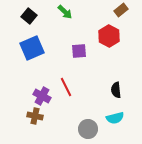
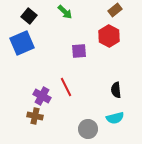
brown rectangle: moved 6 px left
blue square: moved 10 px left, 5 px up
